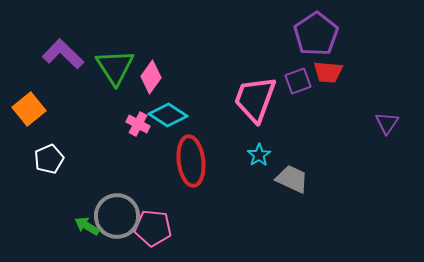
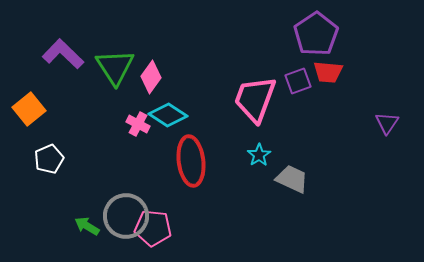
gray circle: moved 9 px right
